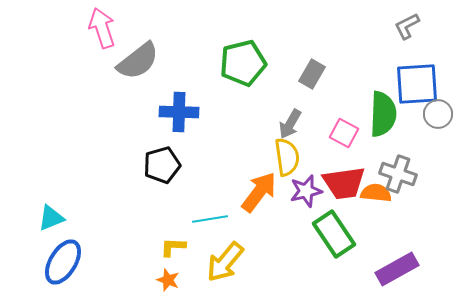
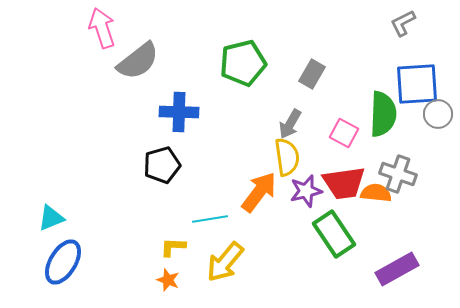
gray L-shape: moved 4 px left, 3 px up
